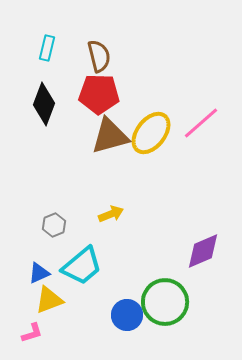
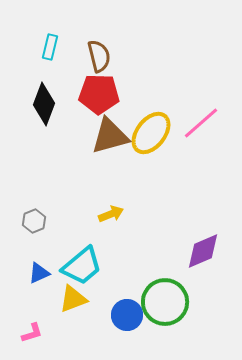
cyan rectangle: moved 3 px right, 1 px up
gray hexagon: moved 20 px left, 4 px up
yellow triangle: moved 24 px right, 1 px up
